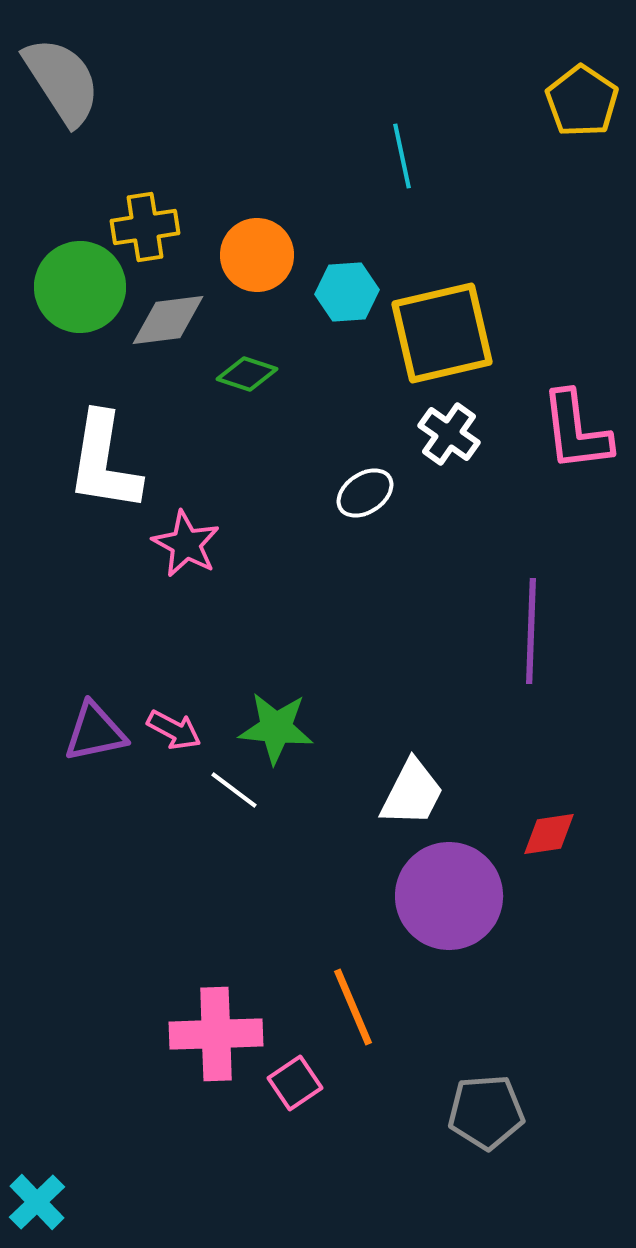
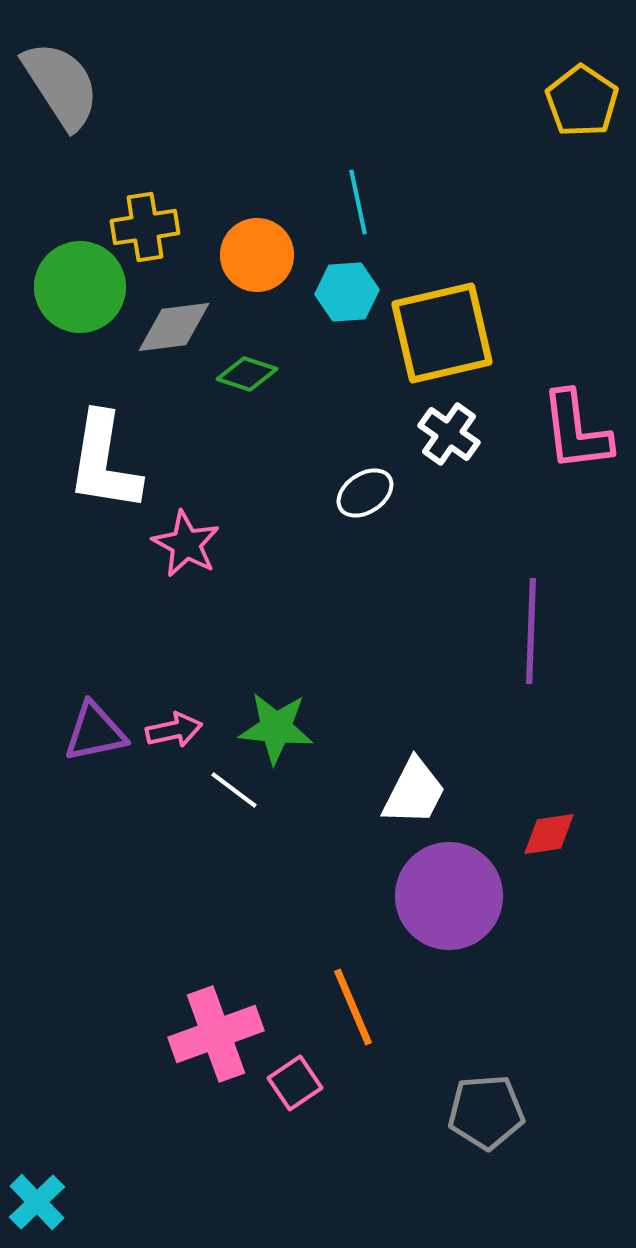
gray semicircle: moved 1 px left, 4 px down
cyan line: moved 44 px left, 46 px down
gray diamond: moved 6 px right, 7 px down
pink arrow: rotated 40 degrees counterclockwise
white trapezoid: moved 2 px right, 1 px up
pink cross: rotated 18 degrees counterclockwise
